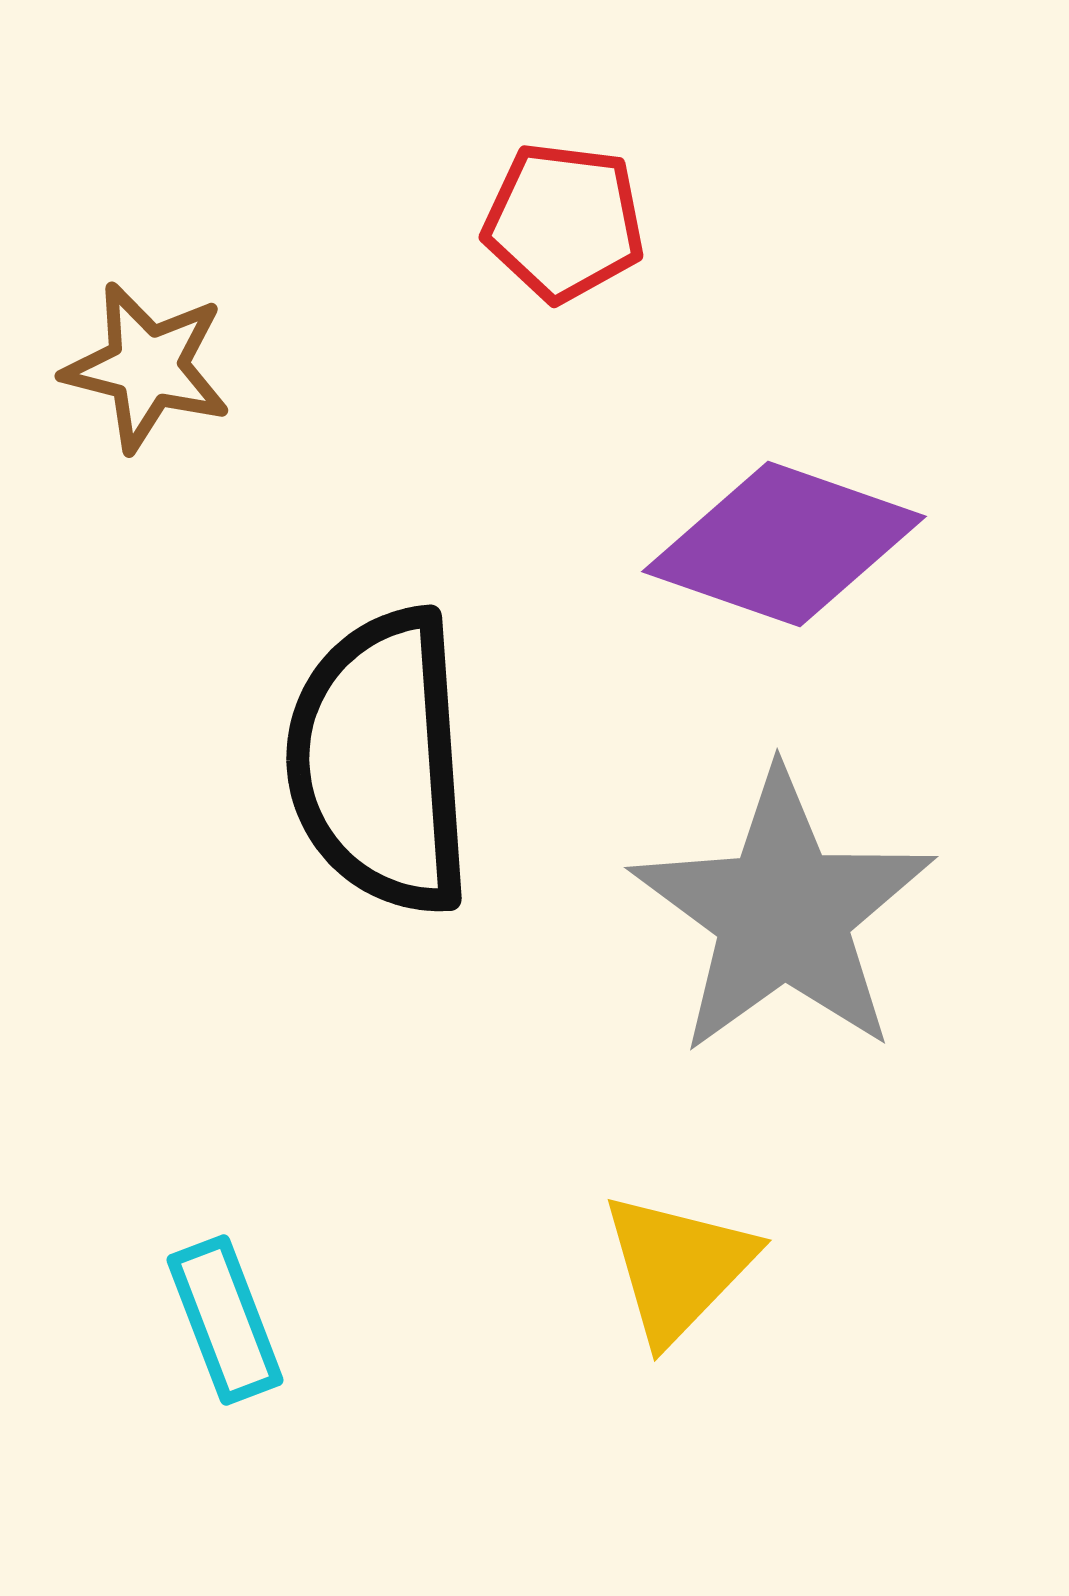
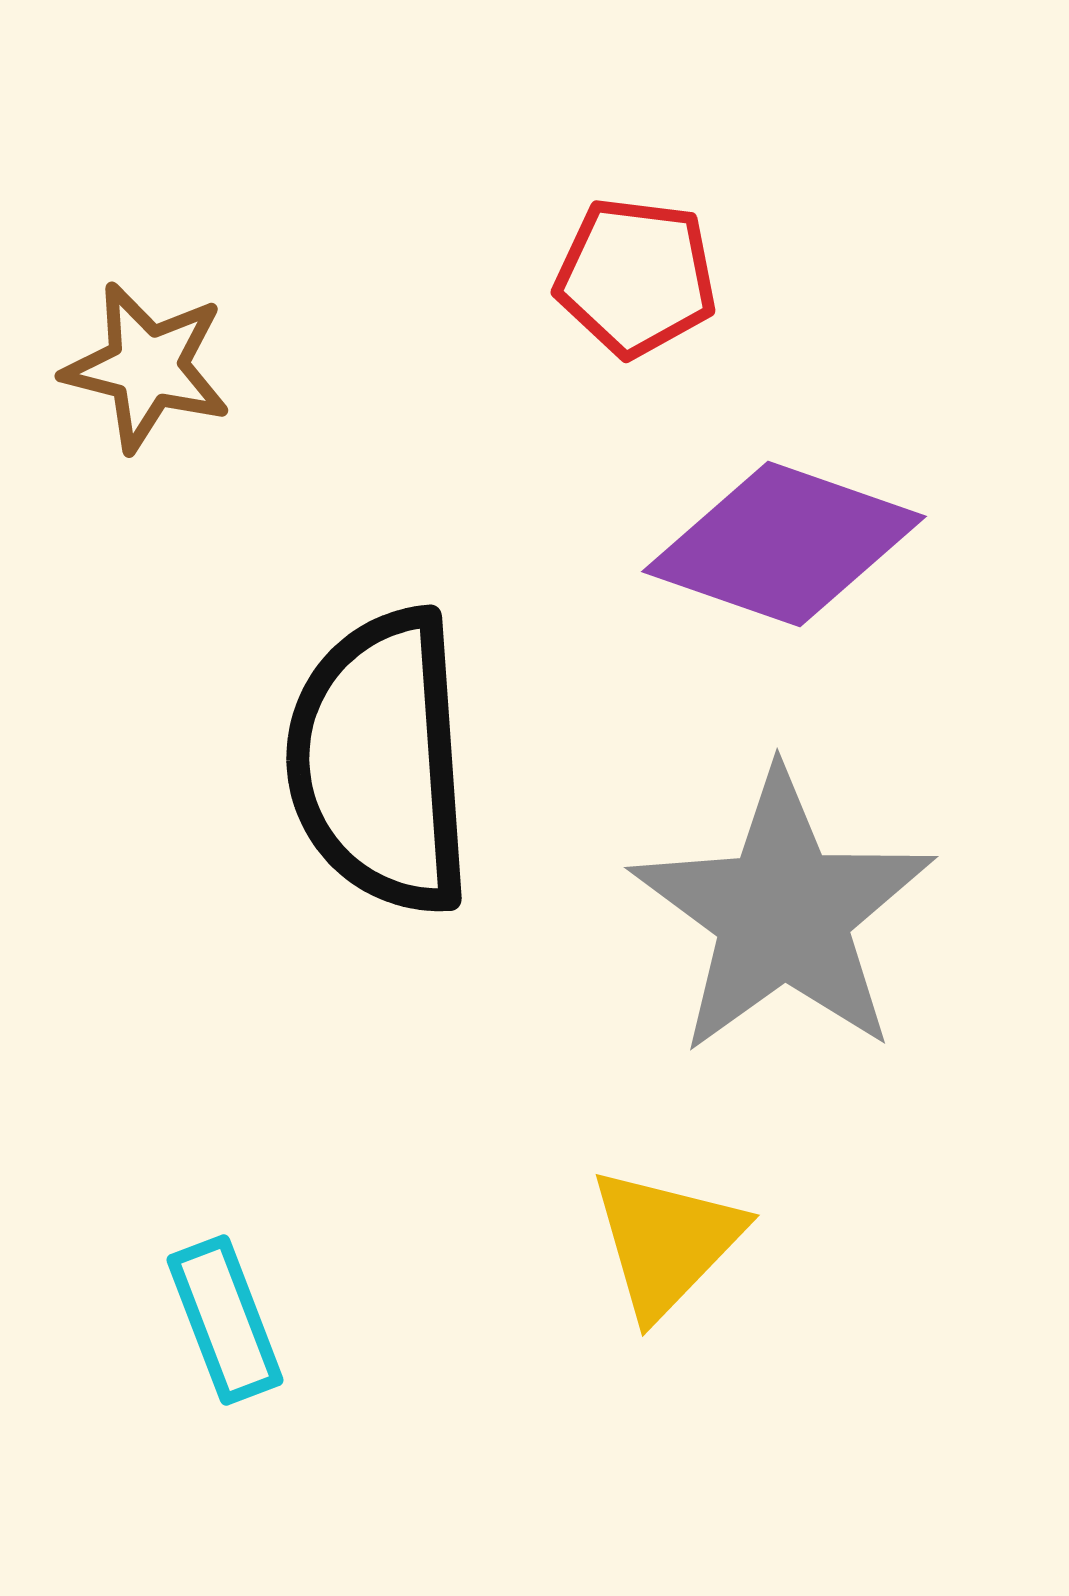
red pentagon: moved 72 px right, 55 px down
yellow triangle: moved 12 px left, 25 px up
